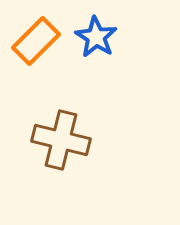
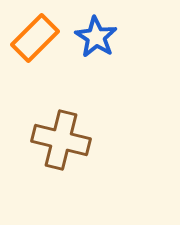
orange rectangle: moved 1 px left, 3 px up
